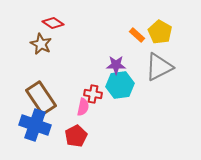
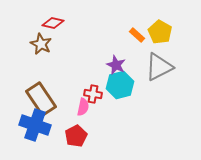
red diamond: rotated 20 degrees counterclockwise
purple star: rotated 24 degrees clockwise
cyan hexagon: rotated 8 degrees counterclockwise
brown rectangle: moved 1 px down
